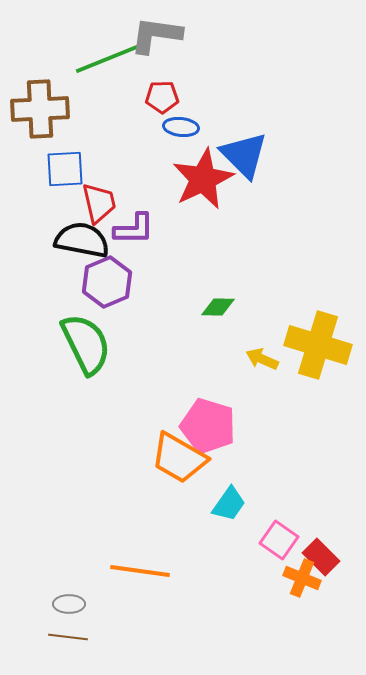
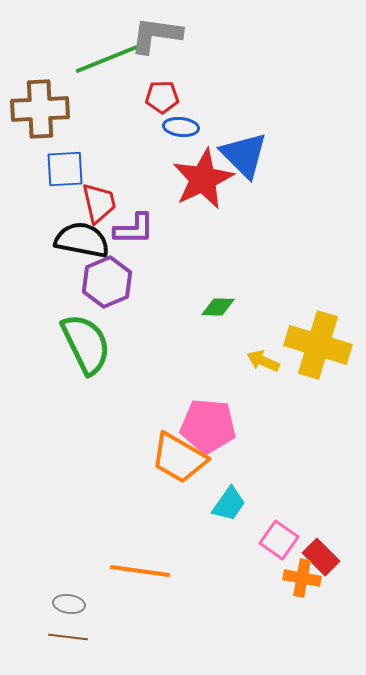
yellow arrow: moved 1 px right, 2 px down
pink pentagon: rotated 12 degrees counterclockwise
orange cross: rotated 12 degrees counterclockwise
gray ellipse: rotated 8 degrees clockwise
